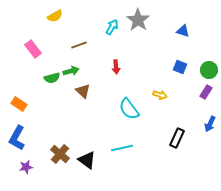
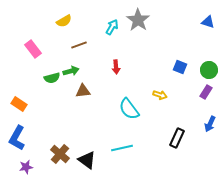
yellow semicircle: moved 9 px right, 5 px down
blue triangle: moved 25 px right, 9 px up
brown triangle: rotated 49 degrees counterclockwise
